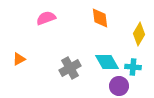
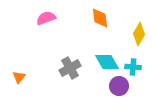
orange triangle: moved 18 px down; rotated 24 degrees counterclockwise
